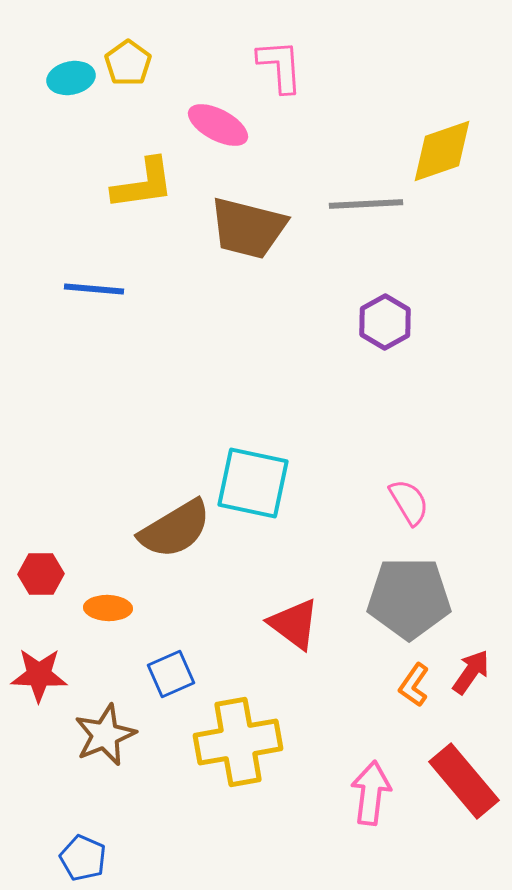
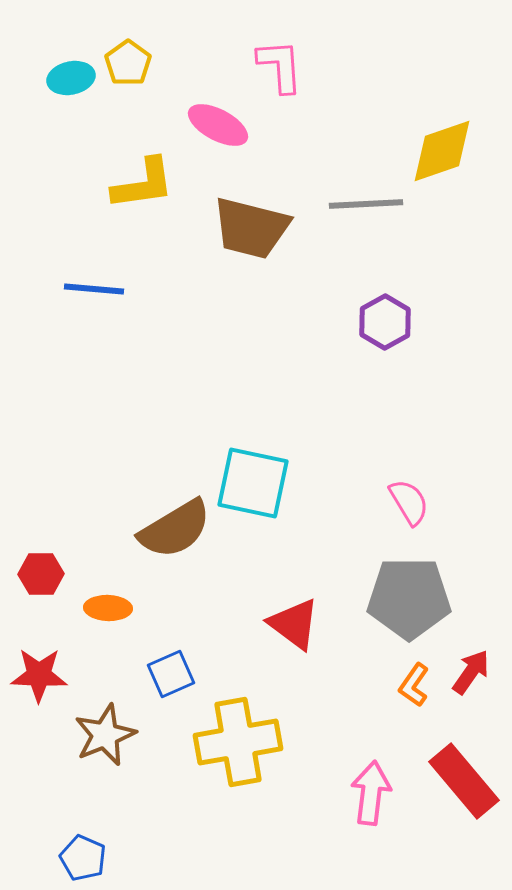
brown trapezoid: moved 3 px right
